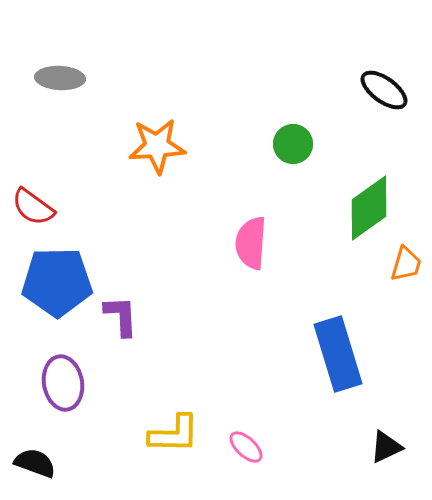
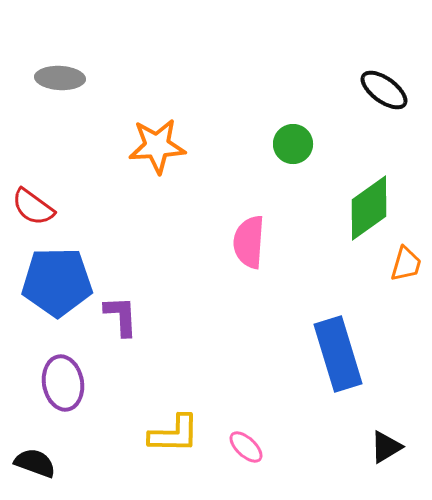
pink semicircle: moved 2 px left, 1 px up
black triangle: rotated 6 degrees counterclockwise
